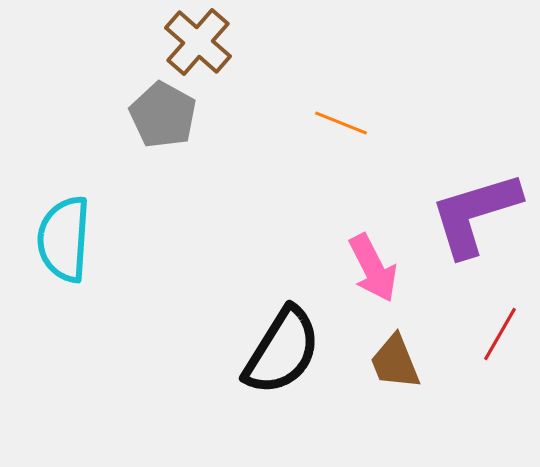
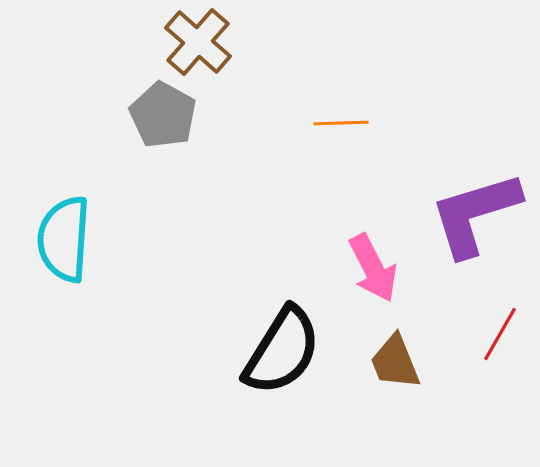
orange line: rotated 24 degrees counterclockwise
